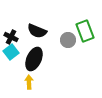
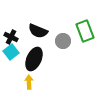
black semicircle: moved 1 px right
gray circle: moved 5 px left, 1 px down
